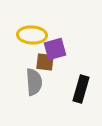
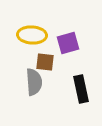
purple square: moved 13 px right, 6 px up
black rectangle: rotated 28 degrees counterclockwise
